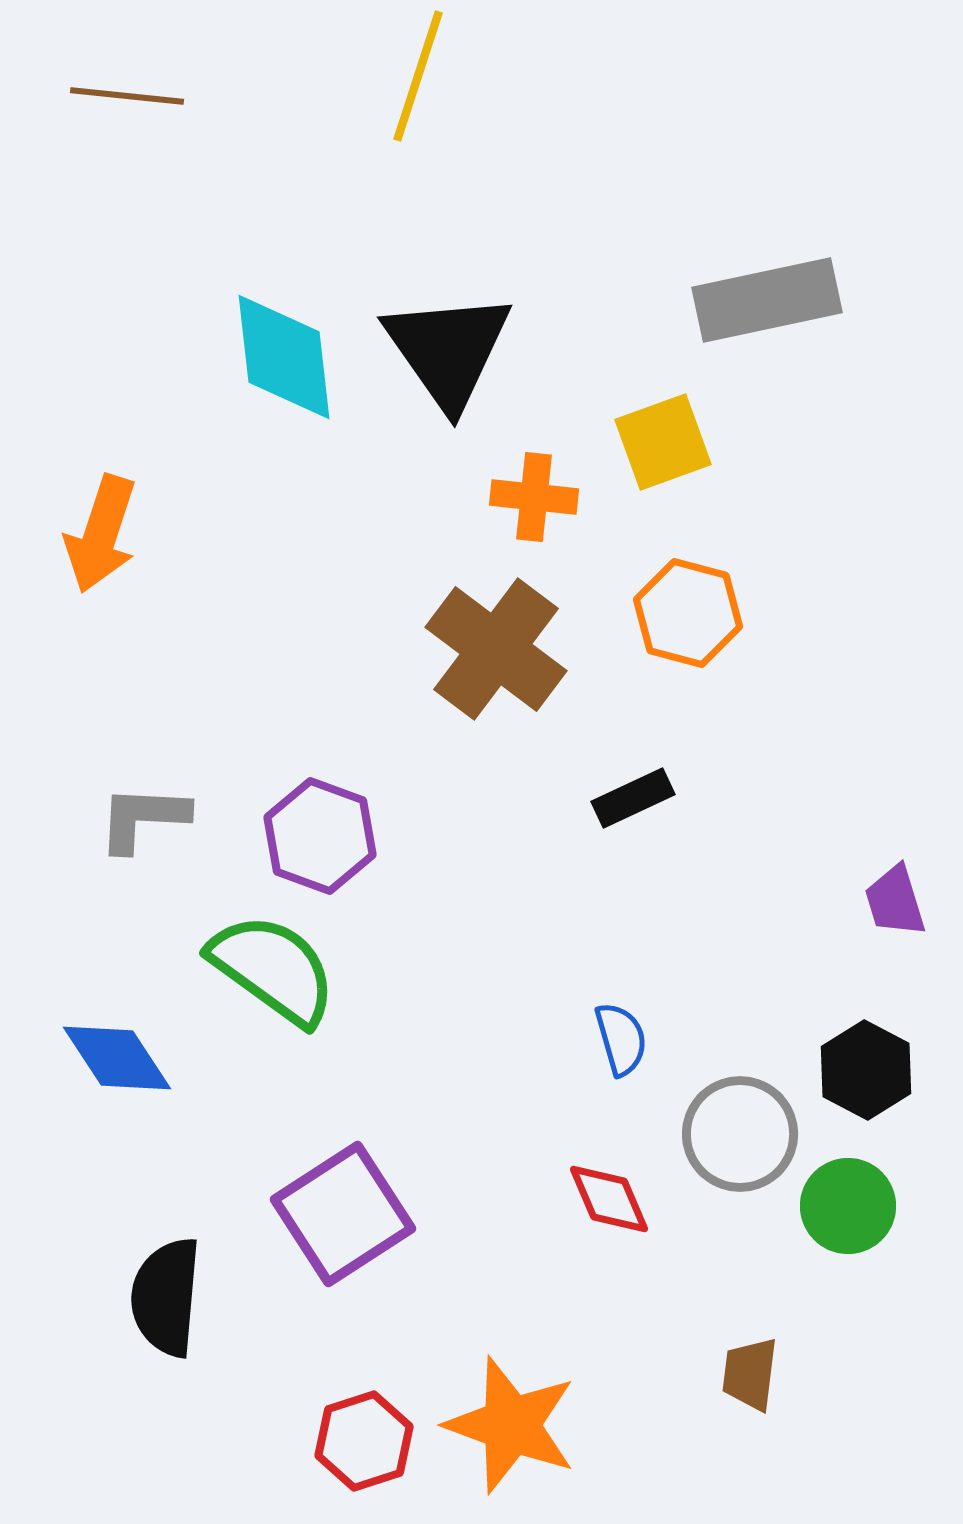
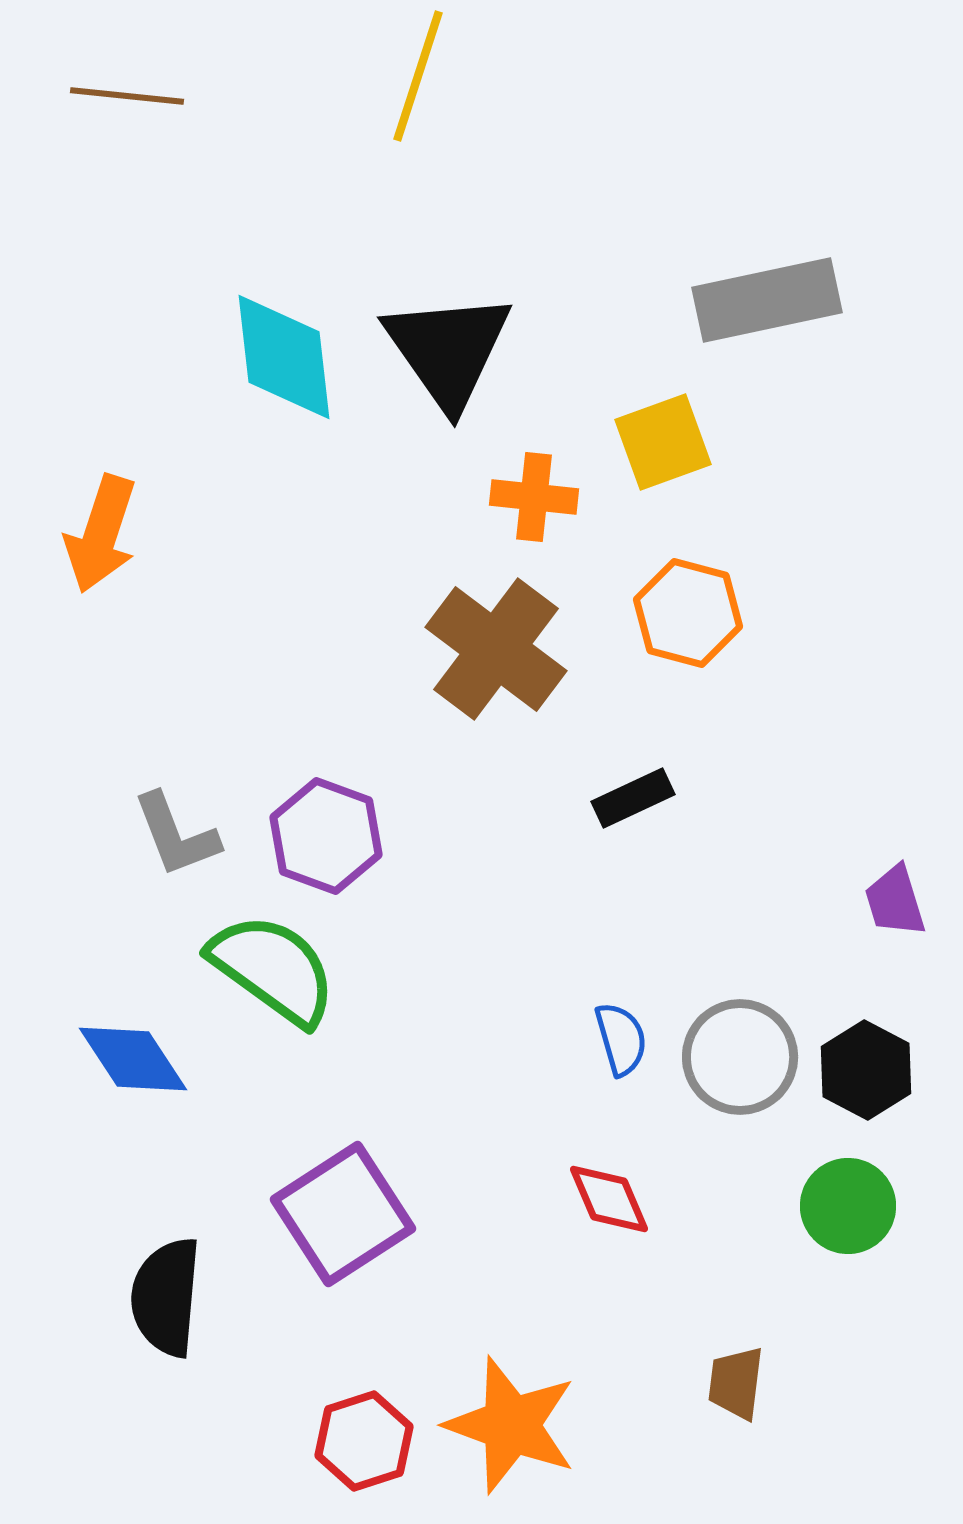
gray L-shape: moved 33 px right, 17 px down; rotated 114 degrees counterclockwise
purple hexagon: moved 6 px right
blue diamond: moved 16 px right, 1 px down
gray circle: moved 77 px up
brown trapezoid: moved 14 px left, 9 px down
